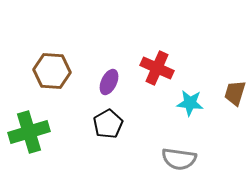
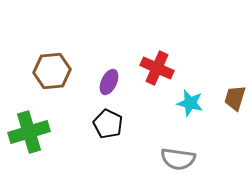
brown hexagon: rotated 9 degrees counterclockwise
brown trapezoid: moved 5 px down
cyan star: rotated 8 degrees clockwise
black pentagon: rotated 16 degrees counterclockwise
gray semicircle: moved 1 px left
